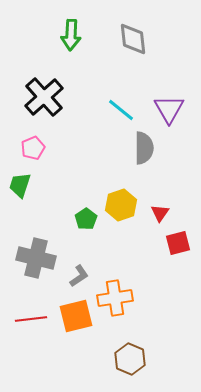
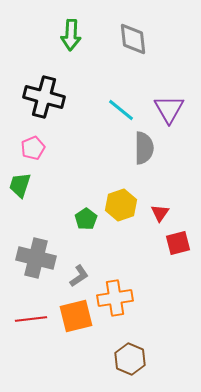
black cross: rotated 33 degrees counterclockwise
